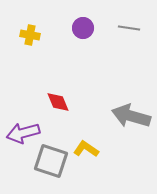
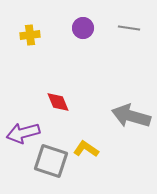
yellow cross: rotated 18 degrees counterclockwise
